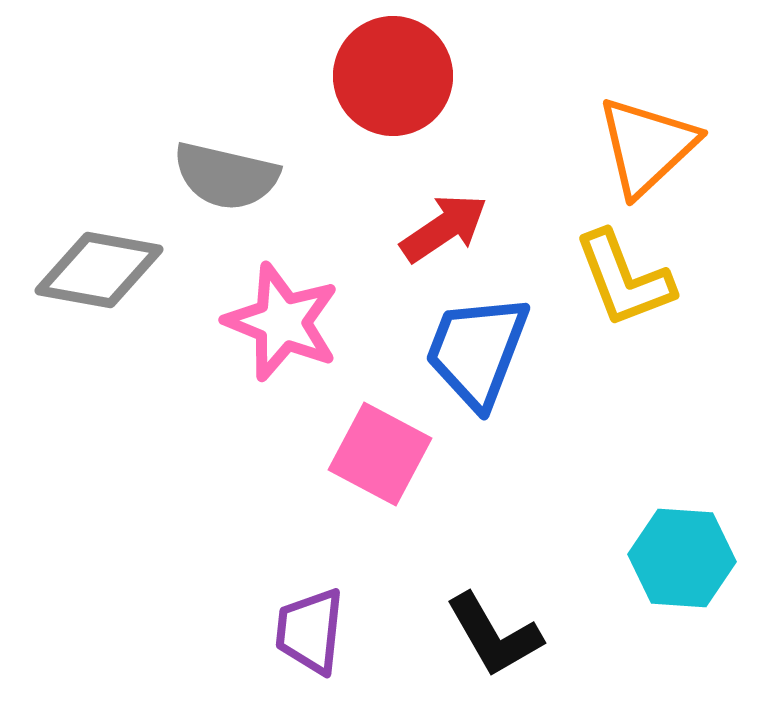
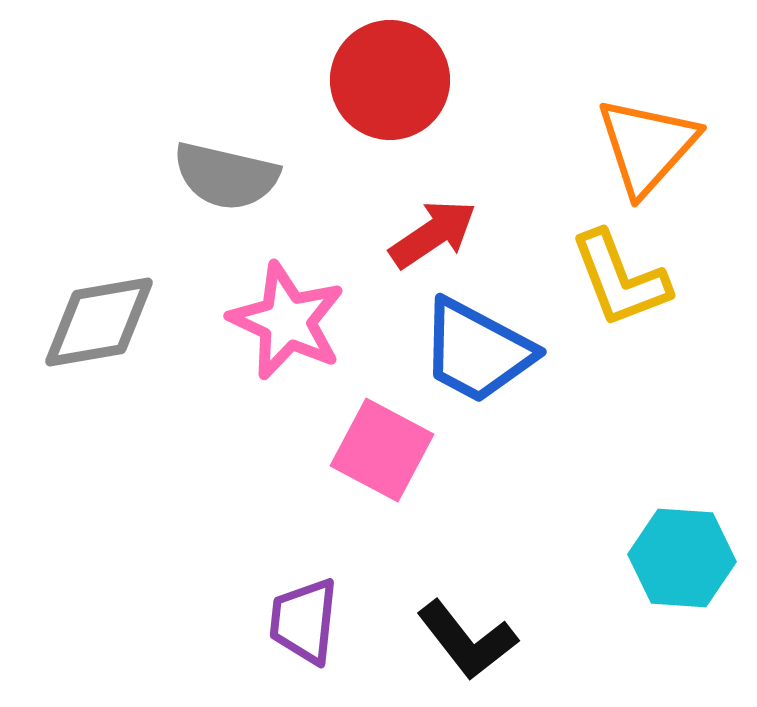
red circle: moved 3 px left, 4 px down
orange triangle: rotated 5 degrees counterclockwise
red arrow: moved 11 px left, 6 px down
gray diamond: moved 52 px down; rotated 20 degrees counterclockwise
yellow L-shape: moved 4 px left
pink star: moved 5 px right, 1 px up; rotated 3 degrees clockwise
blue trapezoid: rotated 83 degrees counterclockwise
pink square: moved 2 px right, 4 px up
purple trapezoid: moved 6 px left, 10 px up
black L-shape: moved 27 px left, 5 px down; rotated 8 degrees counterclockwise
